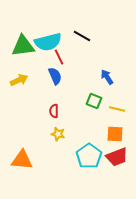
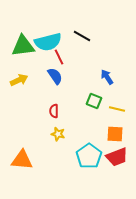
blue semicircle: rotated 12 degrees counterclockwise
